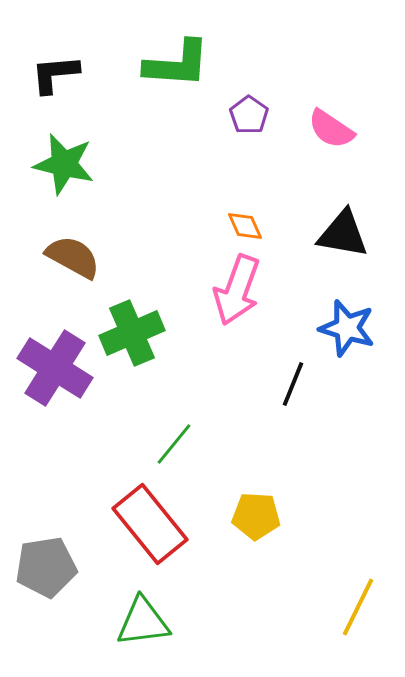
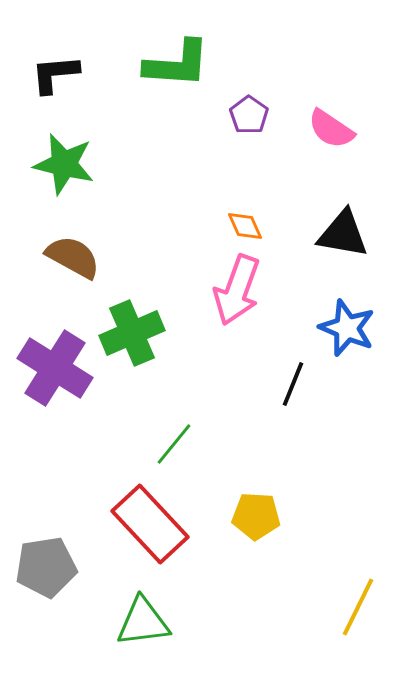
blue star: rotated 6 degrees clockwise
red rectangle: rotated 4 degrees counterclockwise
